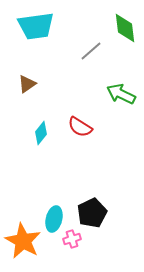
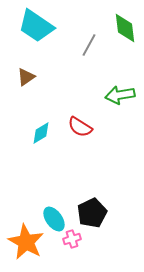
cyan trapezoid: rotated 42 degrees clockwise
gray line: moved 2 px left, 6 px up; rotated 20 degrees counterclockwise
brown triangle: moved 1 px left, 7 px up
green arrow: moved 1 px left, 1 px down; rotated 36 degrees counterclockwise
cyan diamond: rotated 20 degrees clockwise
cyan ellipse: rotated 50 degrees counterclockwise
orange star: moved 3 px right, 1 px down
